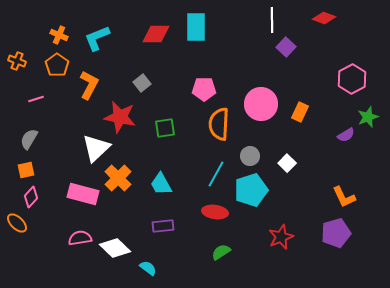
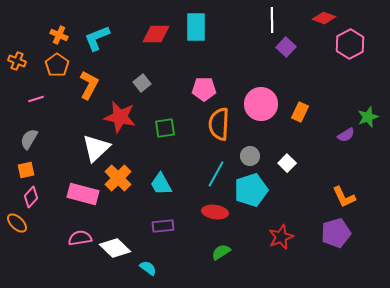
pink hexagon at (352, 79): moved 2 px left, 35 px up
